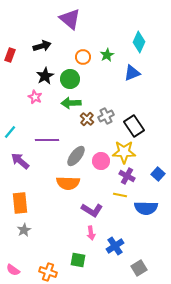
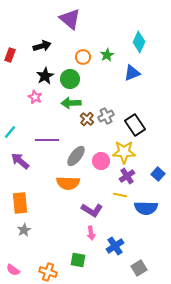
black rectangle: moved 1 px right, 1 px up
purple cross: rotated 28 degrees clockwise
